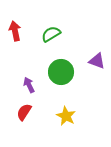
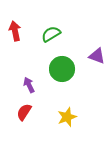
purple triangle: moved 5 px up
green circle: moved 1 px right, 3 px up
yellow star: moved 1 px right, 1 px down; rotated 24 degrees clockwise
